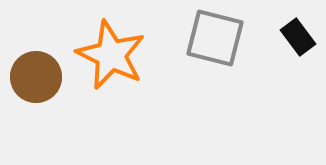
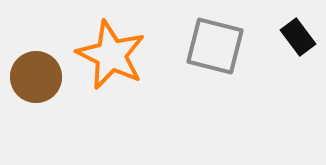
gray square: moved 8 px down
